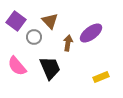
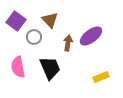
brown triangle: moved 1 px up
purple ellipse: moved 3 px down
pink semicircle: moved 1 px right, 1 px down; rotated 30 degrees clockwise
